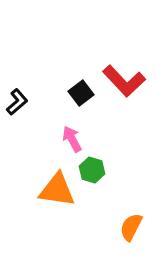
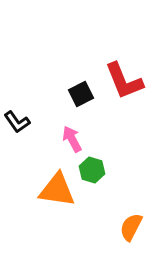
red L-shape: rotated 21 degrees clockwise
black square: moved 1 px down; rotated 10 degrees clockwise
black L-shape: moved 20 px down; rotated 96 degrees clockwise
